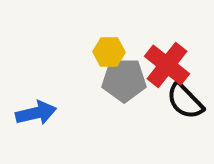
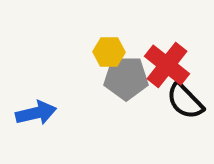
gray pentagon: moved 2 px right, 2 px up
